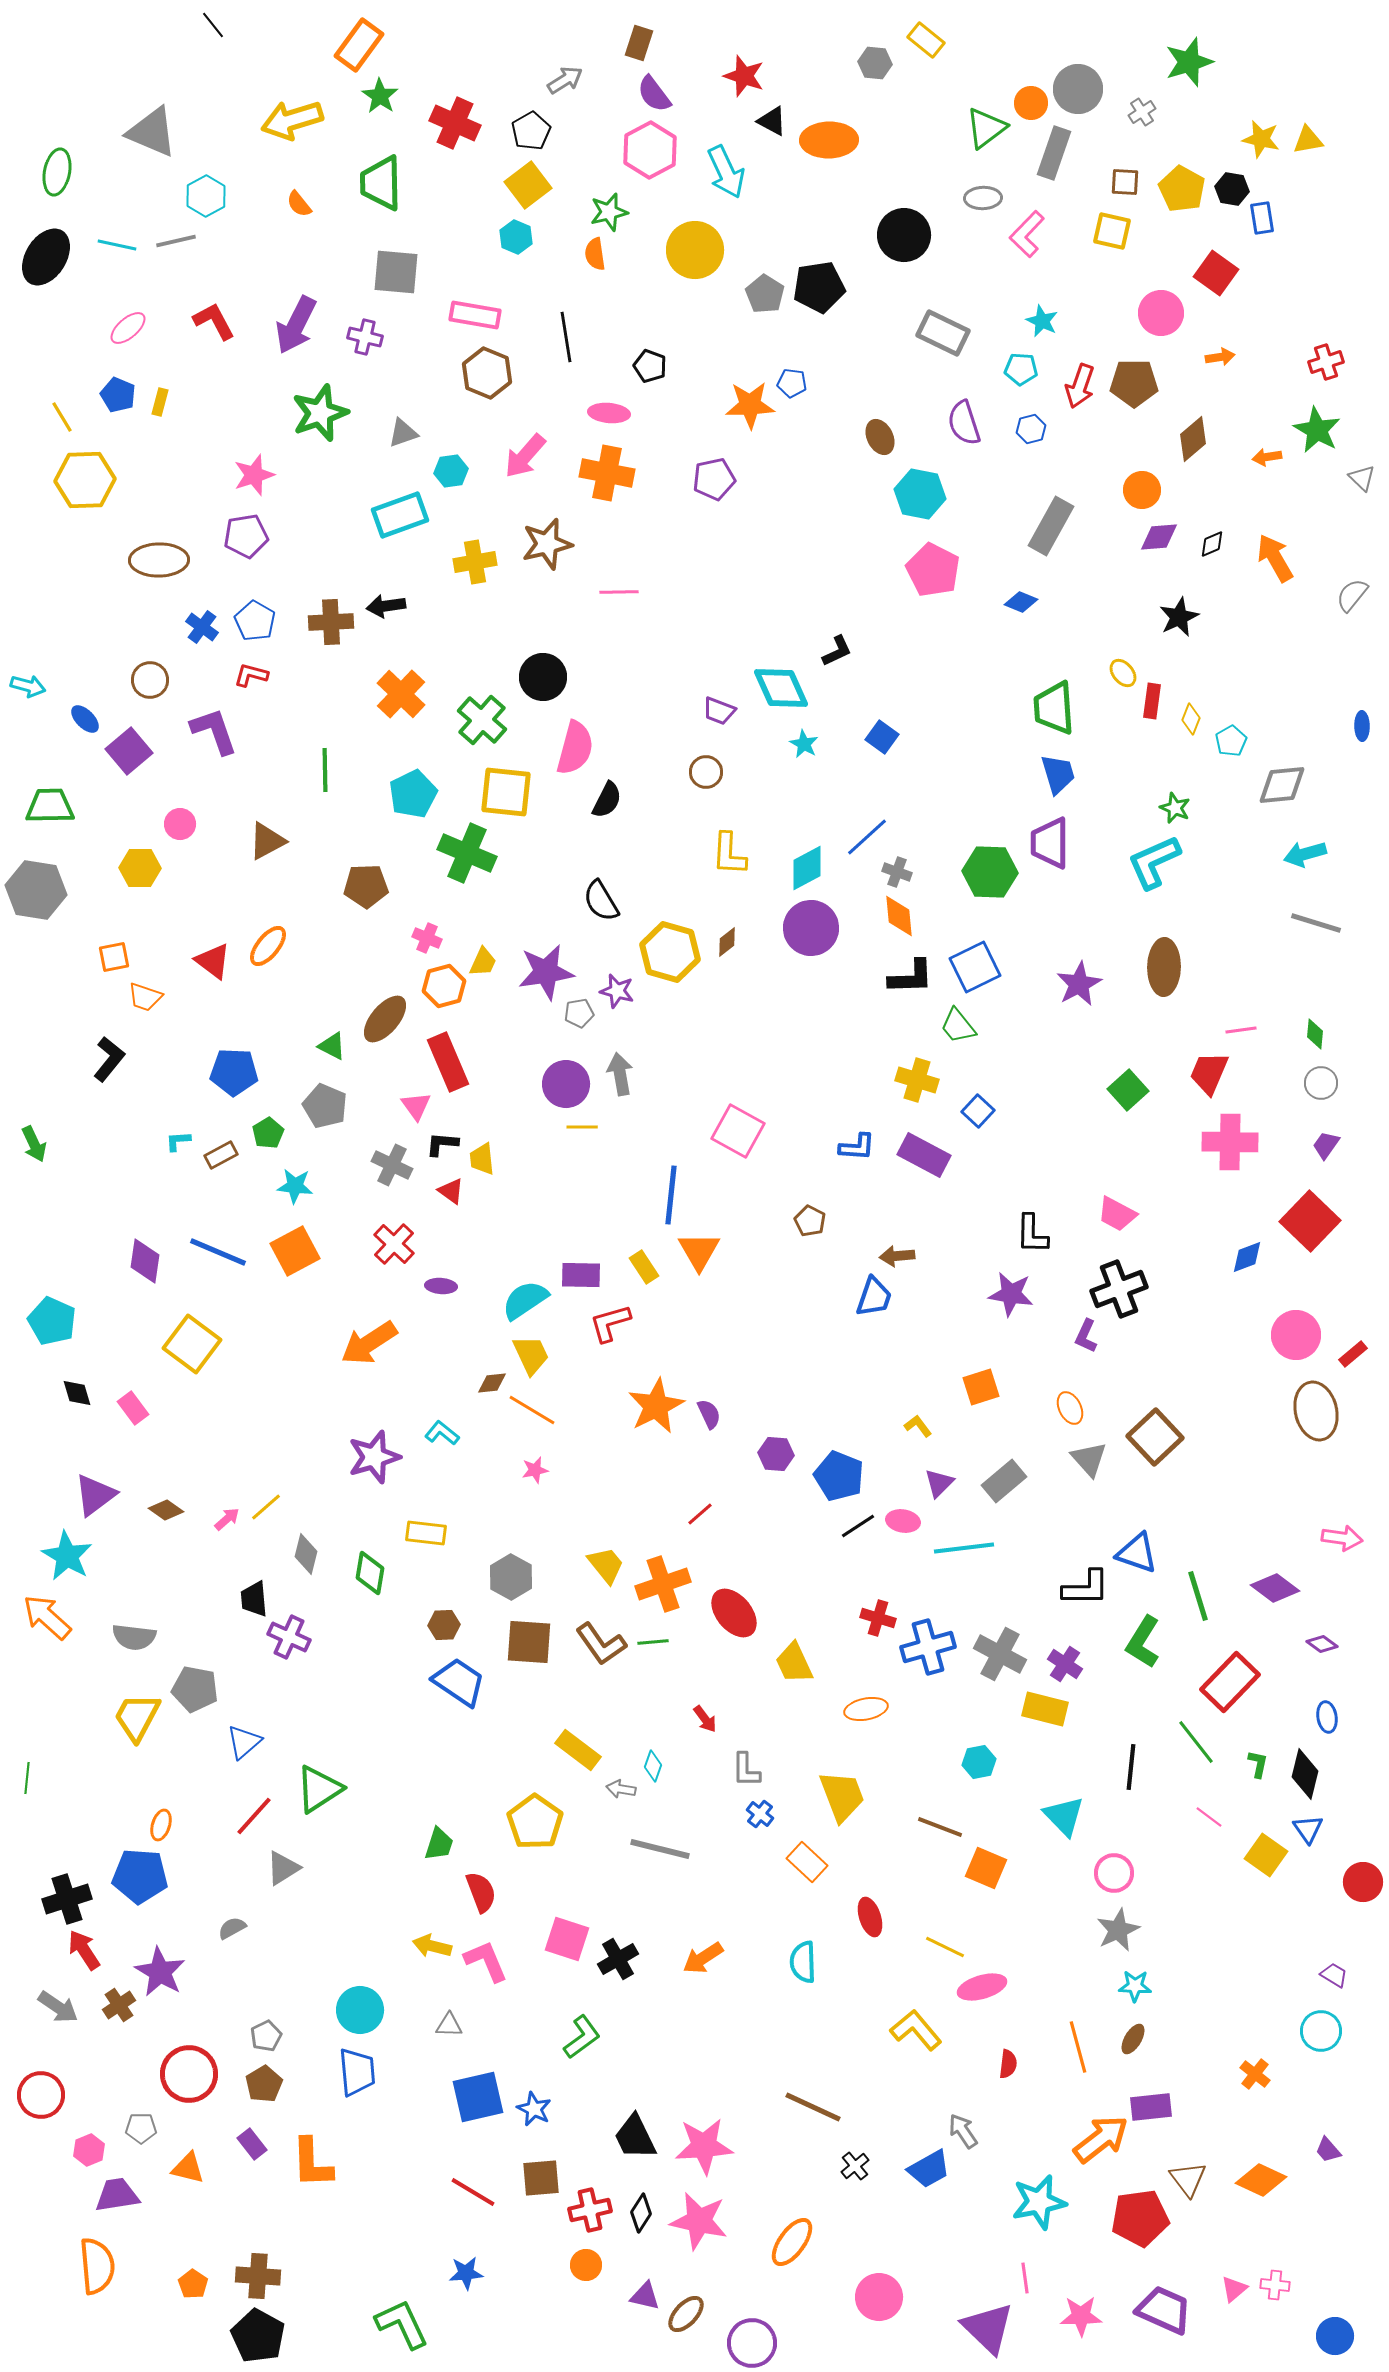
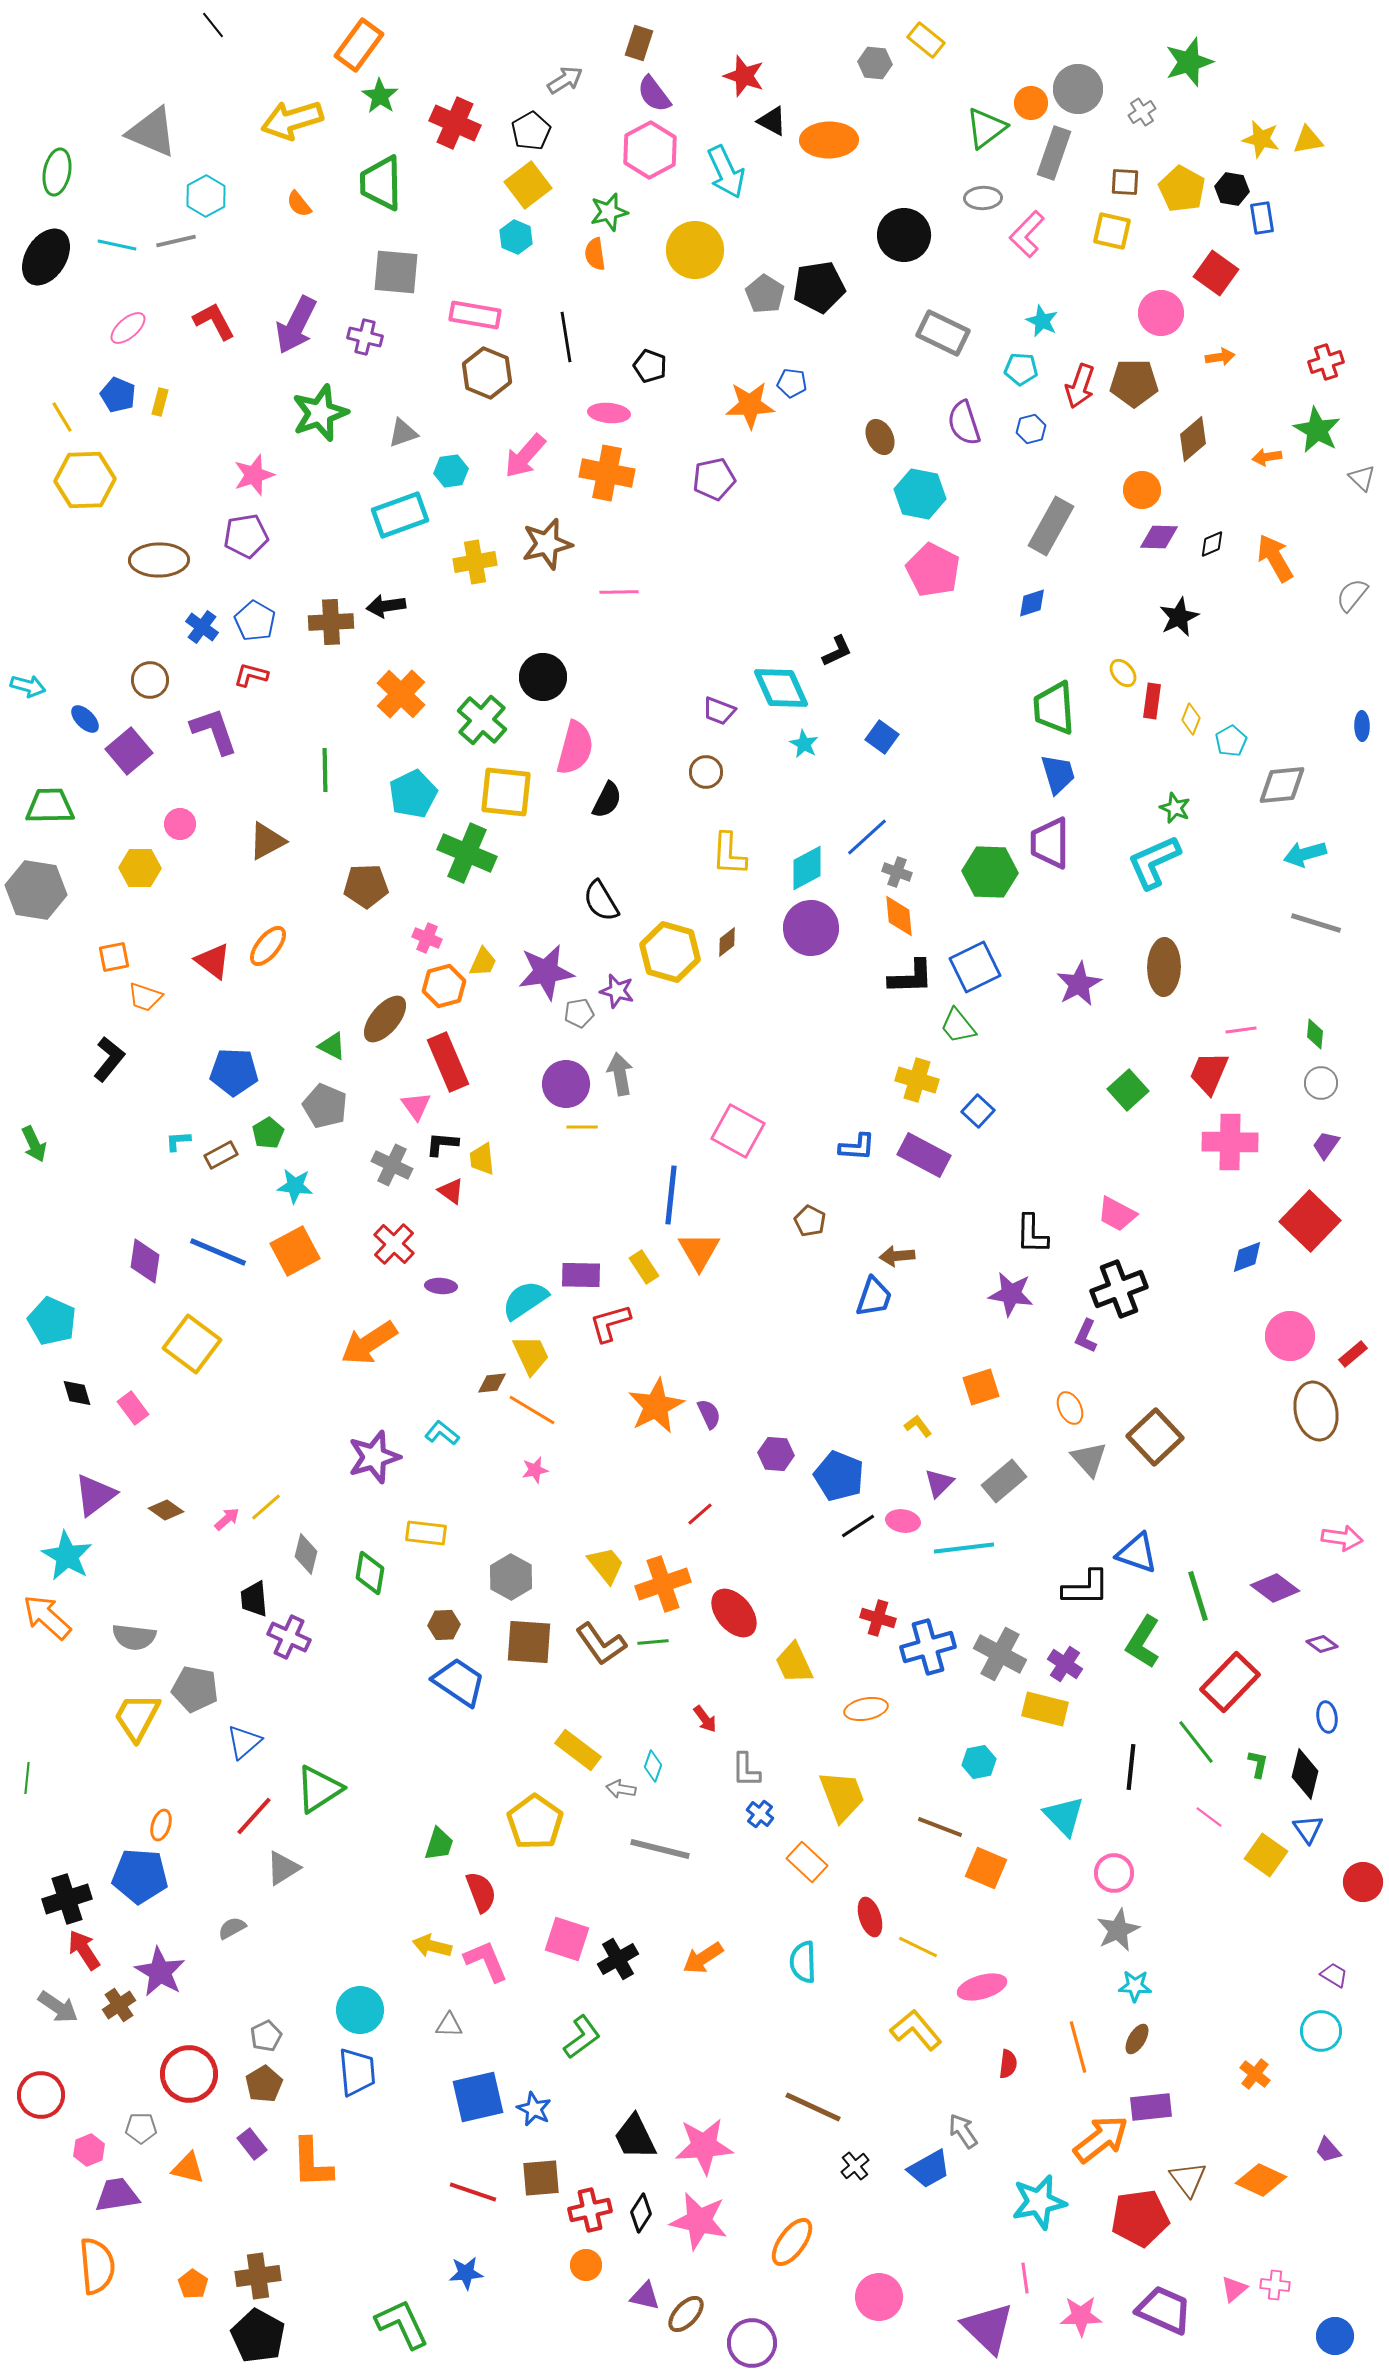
purple diamond at (1159, 537): rotated 6 degrees clockwise
blue diamond at (1021, 602): moved 11 px right, 1 px down; rotated 40 degrees counterclockwise
pink circle at (1296, 1335): moved 6 px left, 1 px down
yellow line at (945, 1947): moved 27 px left
brown ellipse at (1133, 2039): moved 4 px right
red line at (473, 2192): rotated 12 degrees counterclockwise
brown cross at (258, 2276): rotated 12 degrees counterclockwise
